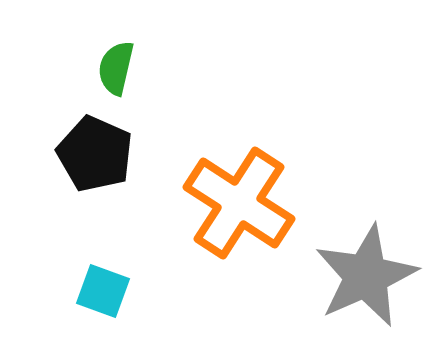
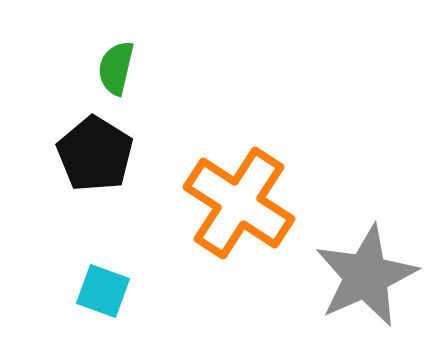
black pentagon: rotated 8 degrees clockwise
